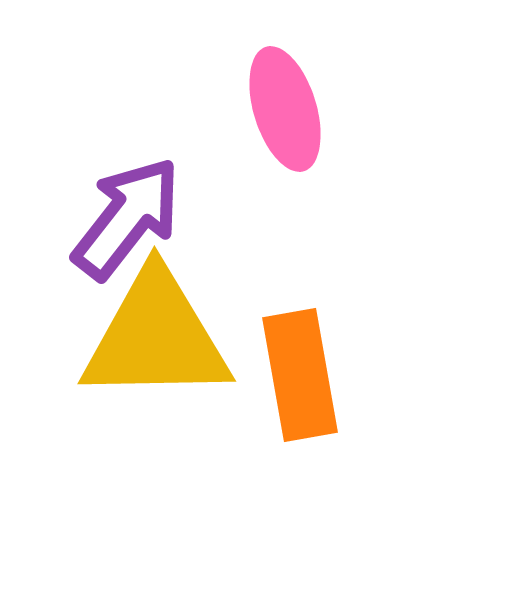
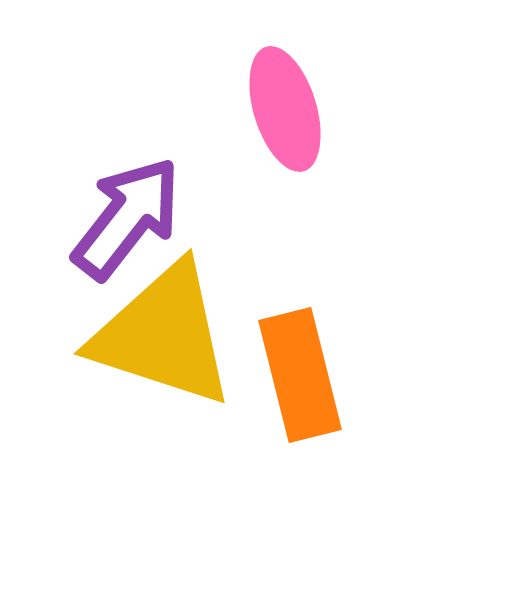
yellow triangle: moved 7 px right, 2 px up; rotated 19 degrees clockwise
orange rectangle: rotated 4 degrees counterclockwise
